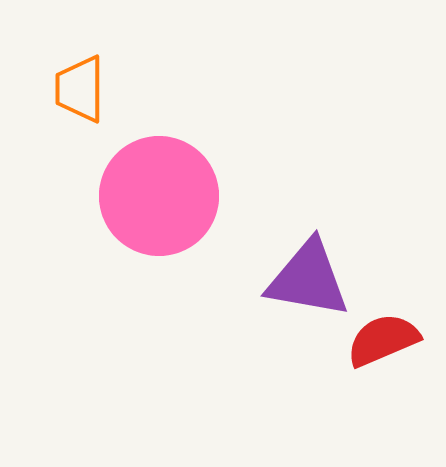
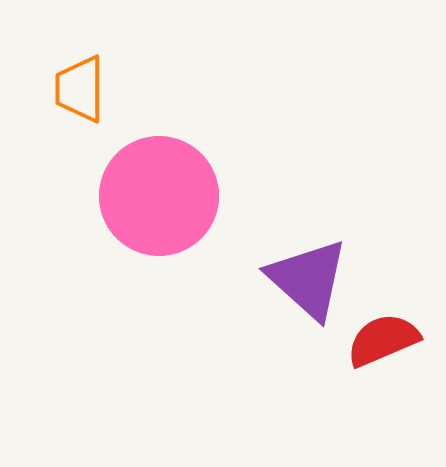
purple triangle: rotated 32 degrees clockwise
